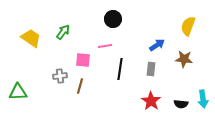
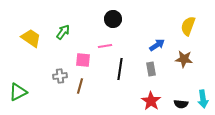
gray rectangle: rotated 16 degrees counterclockwise
green triangle: rotated 24 degrees counterclockwise
